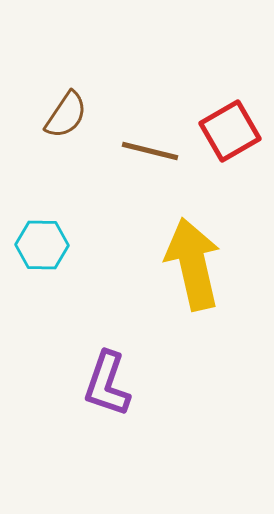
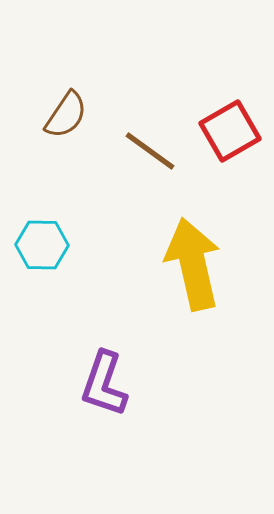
brown line: rotated 22 degrees clockwise
purple L-shape: moved 3 px left
